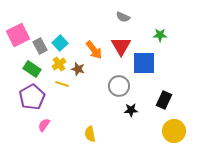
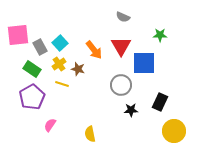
pink square: rotated 20 degrees clockwise
gray rectangle: moved 1 px down
gray circle: moved 2 px right, 1 px up
black rectangle: moved 4 px left, 2 px down
pink semicircle: moved 6 px right
